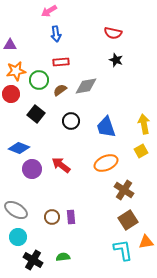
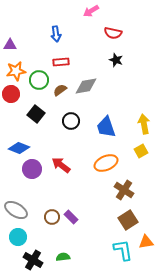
pink arrow: moved 42 px right
purple rectangle: rotated 40 degrees counterclockwise
